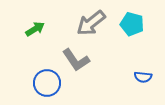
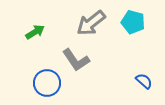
cyan pentagon: moved 1 px right, 2 px up
green arrow: moved 3 px down
blue semicircle: moved 1 px right, 4 px down; rotated 144 degrees counterclockwise
